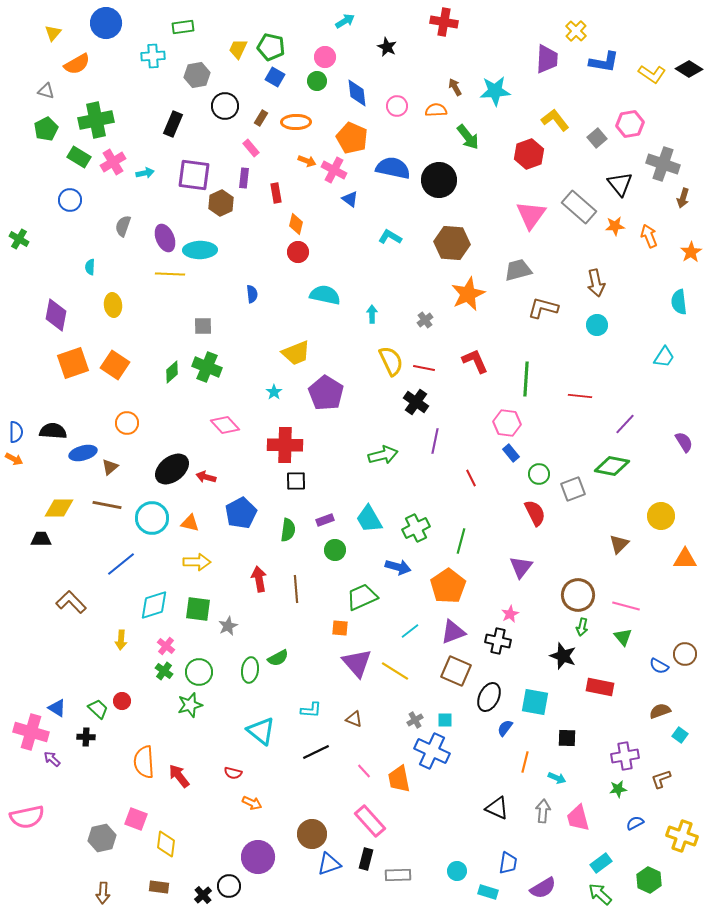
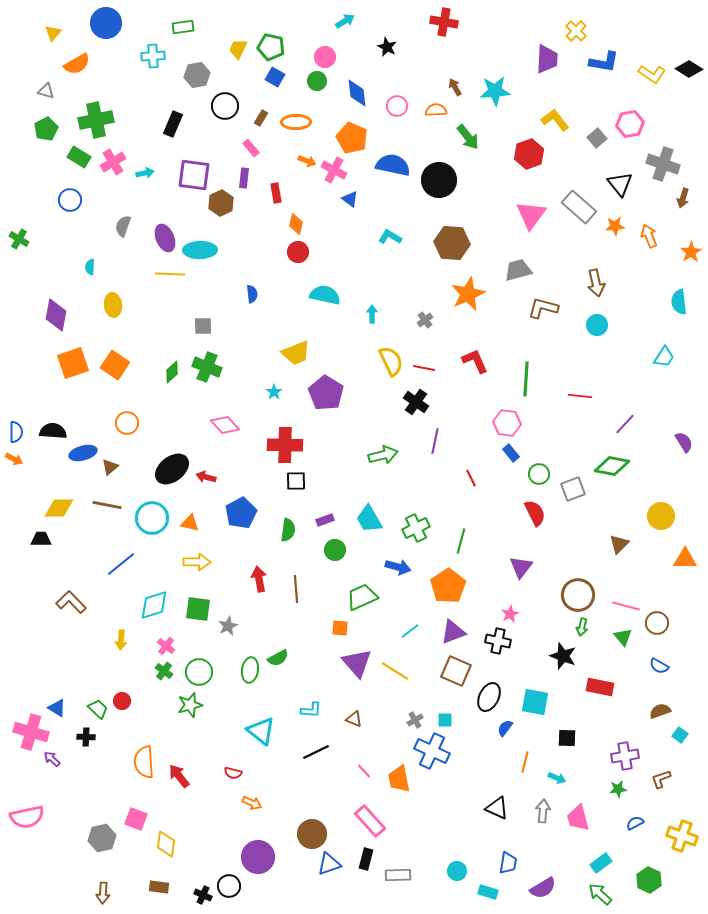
blue semicircle at (393, 168): moved 3 px up
brown circle at (685, 654): moved 28 px left, 31 px up
black cross at (203, 895): rotated 24 degrees counterclockwise
